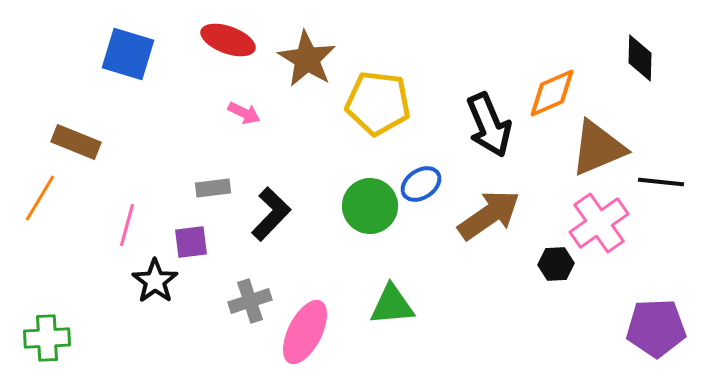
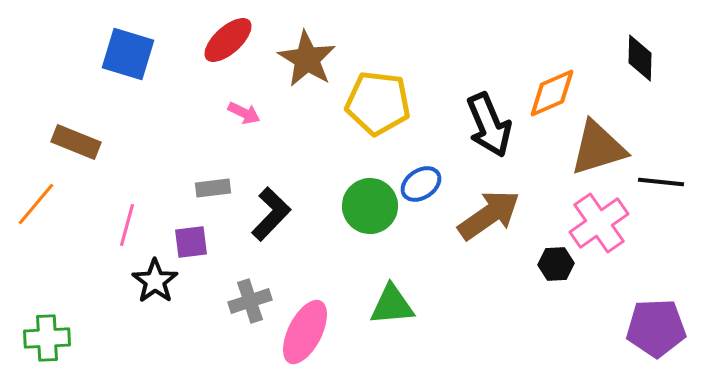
red ellipse: rotated 62 degrees counterclockwise
brown triangle: rotated 6 degrees clockwise
orange line: moved 4 px left, 6 px down; rotated 9 degrees clockwise
